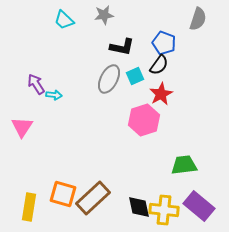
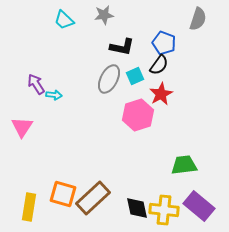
pink hexagon: moved 6 px left, 5 px up
black diamond: moved 2 px left, 1 px down
